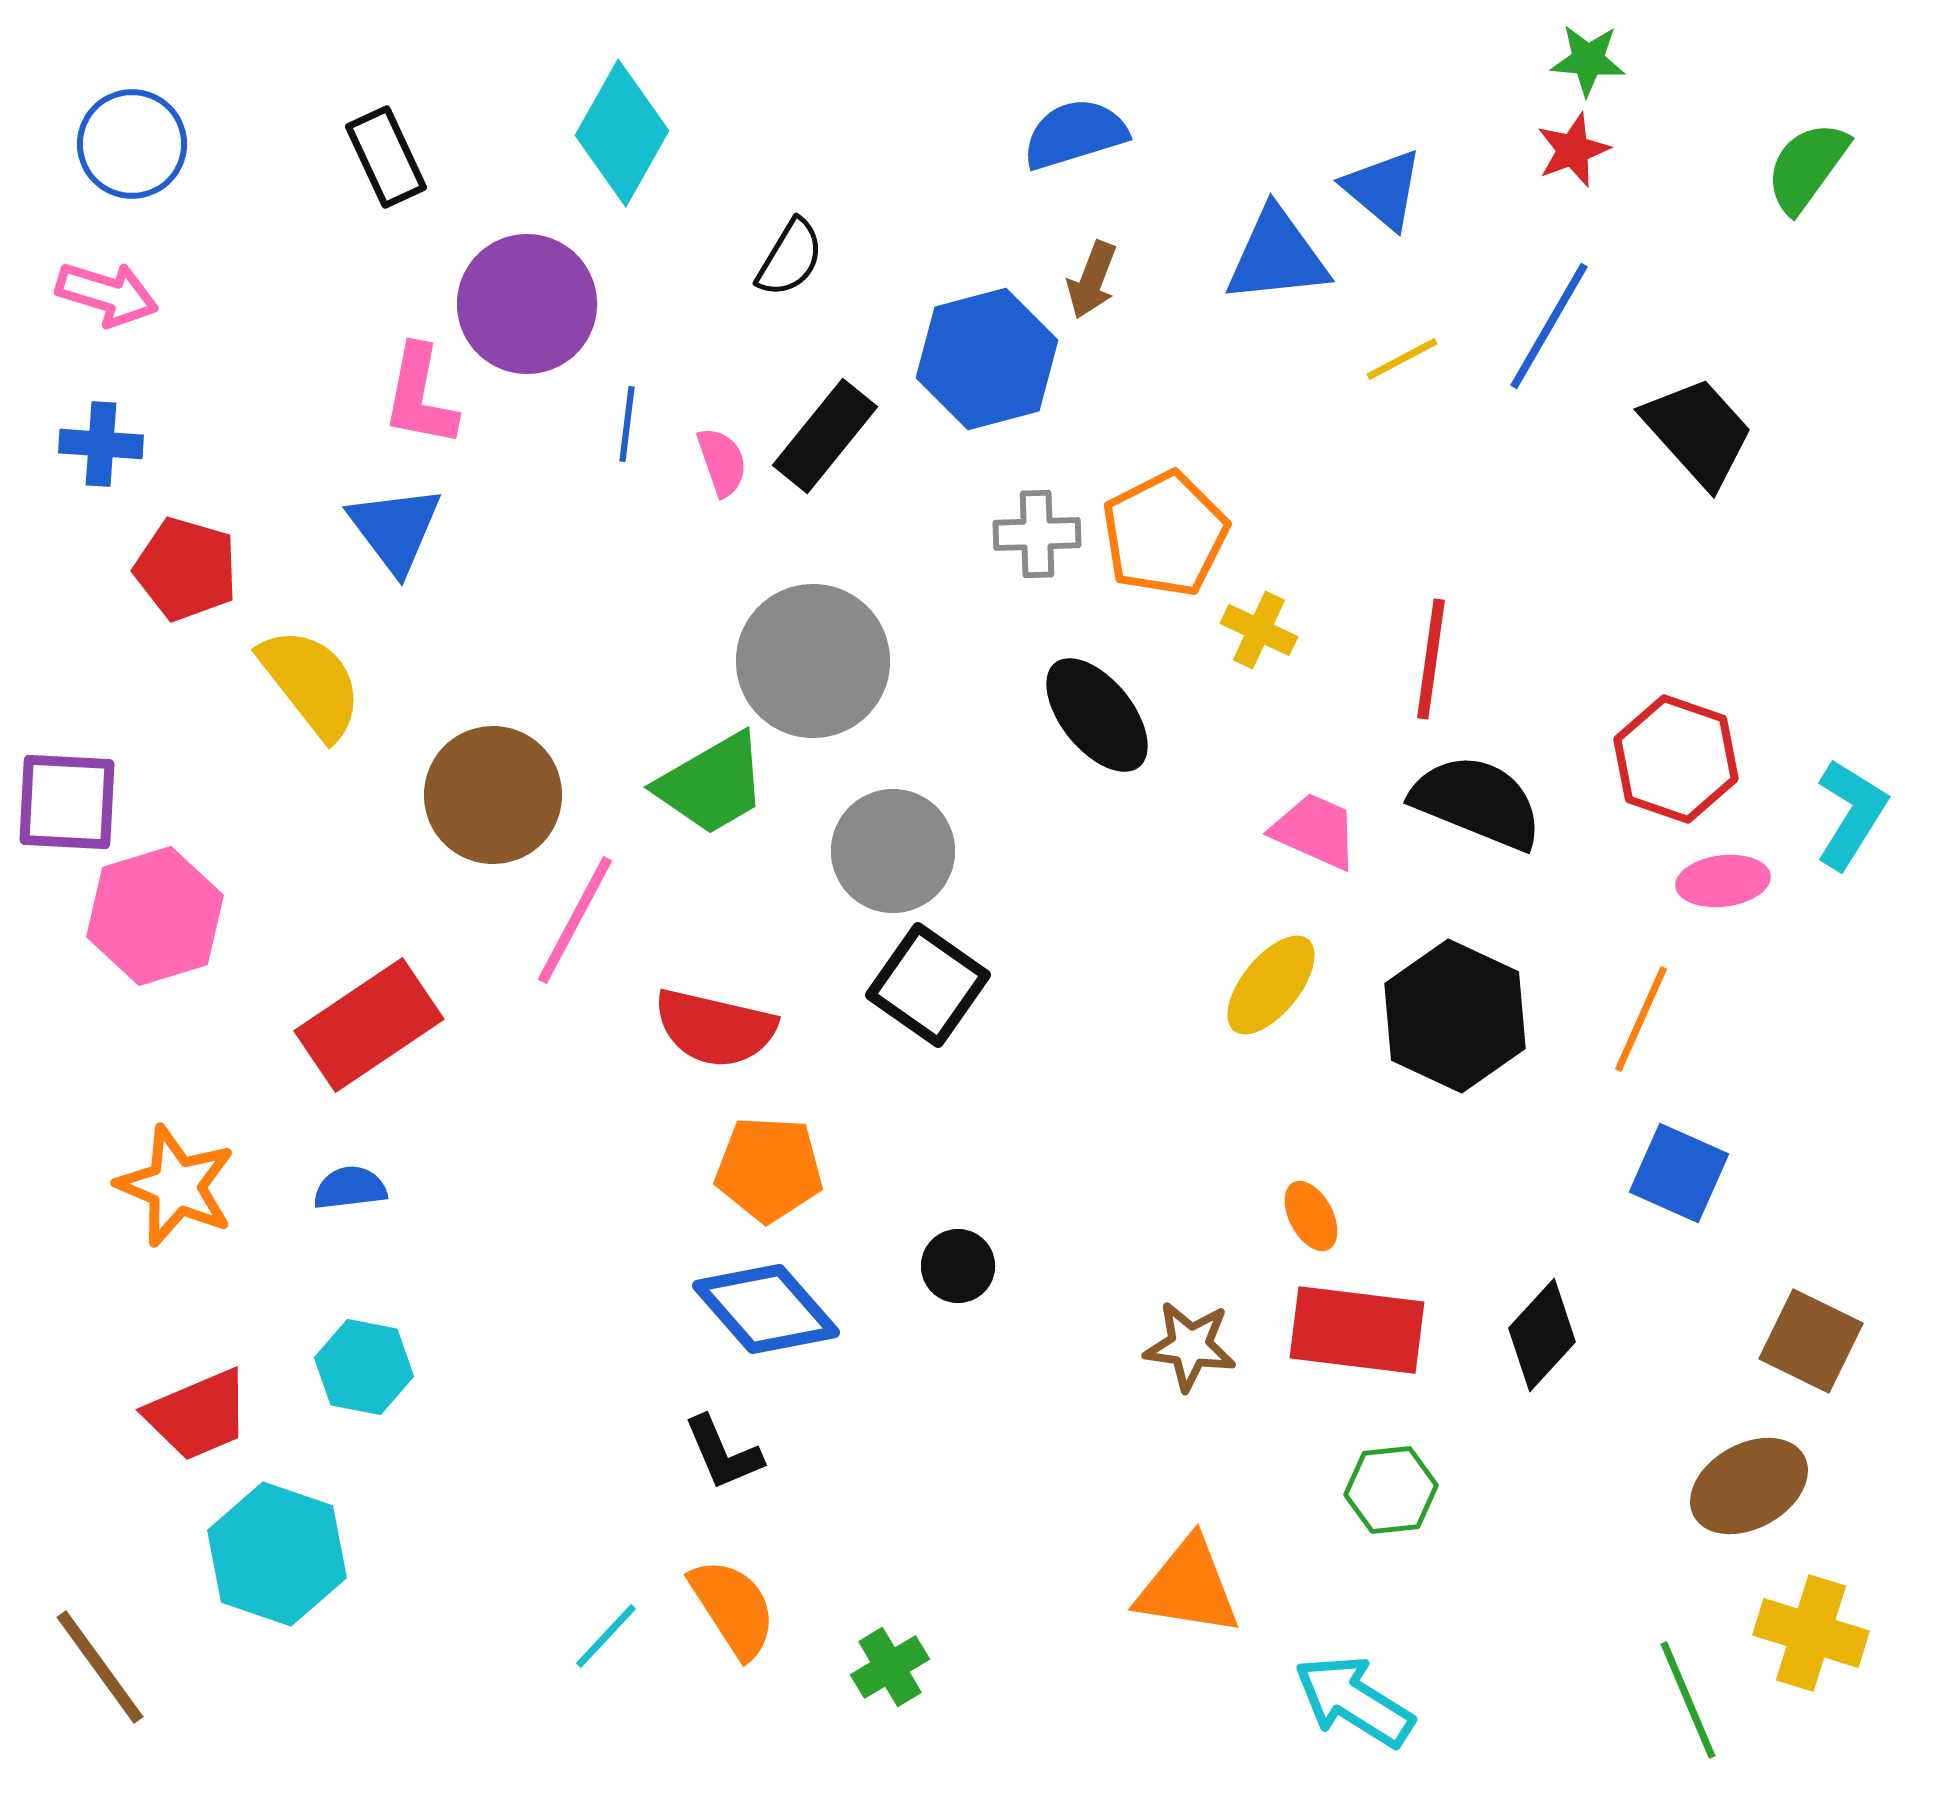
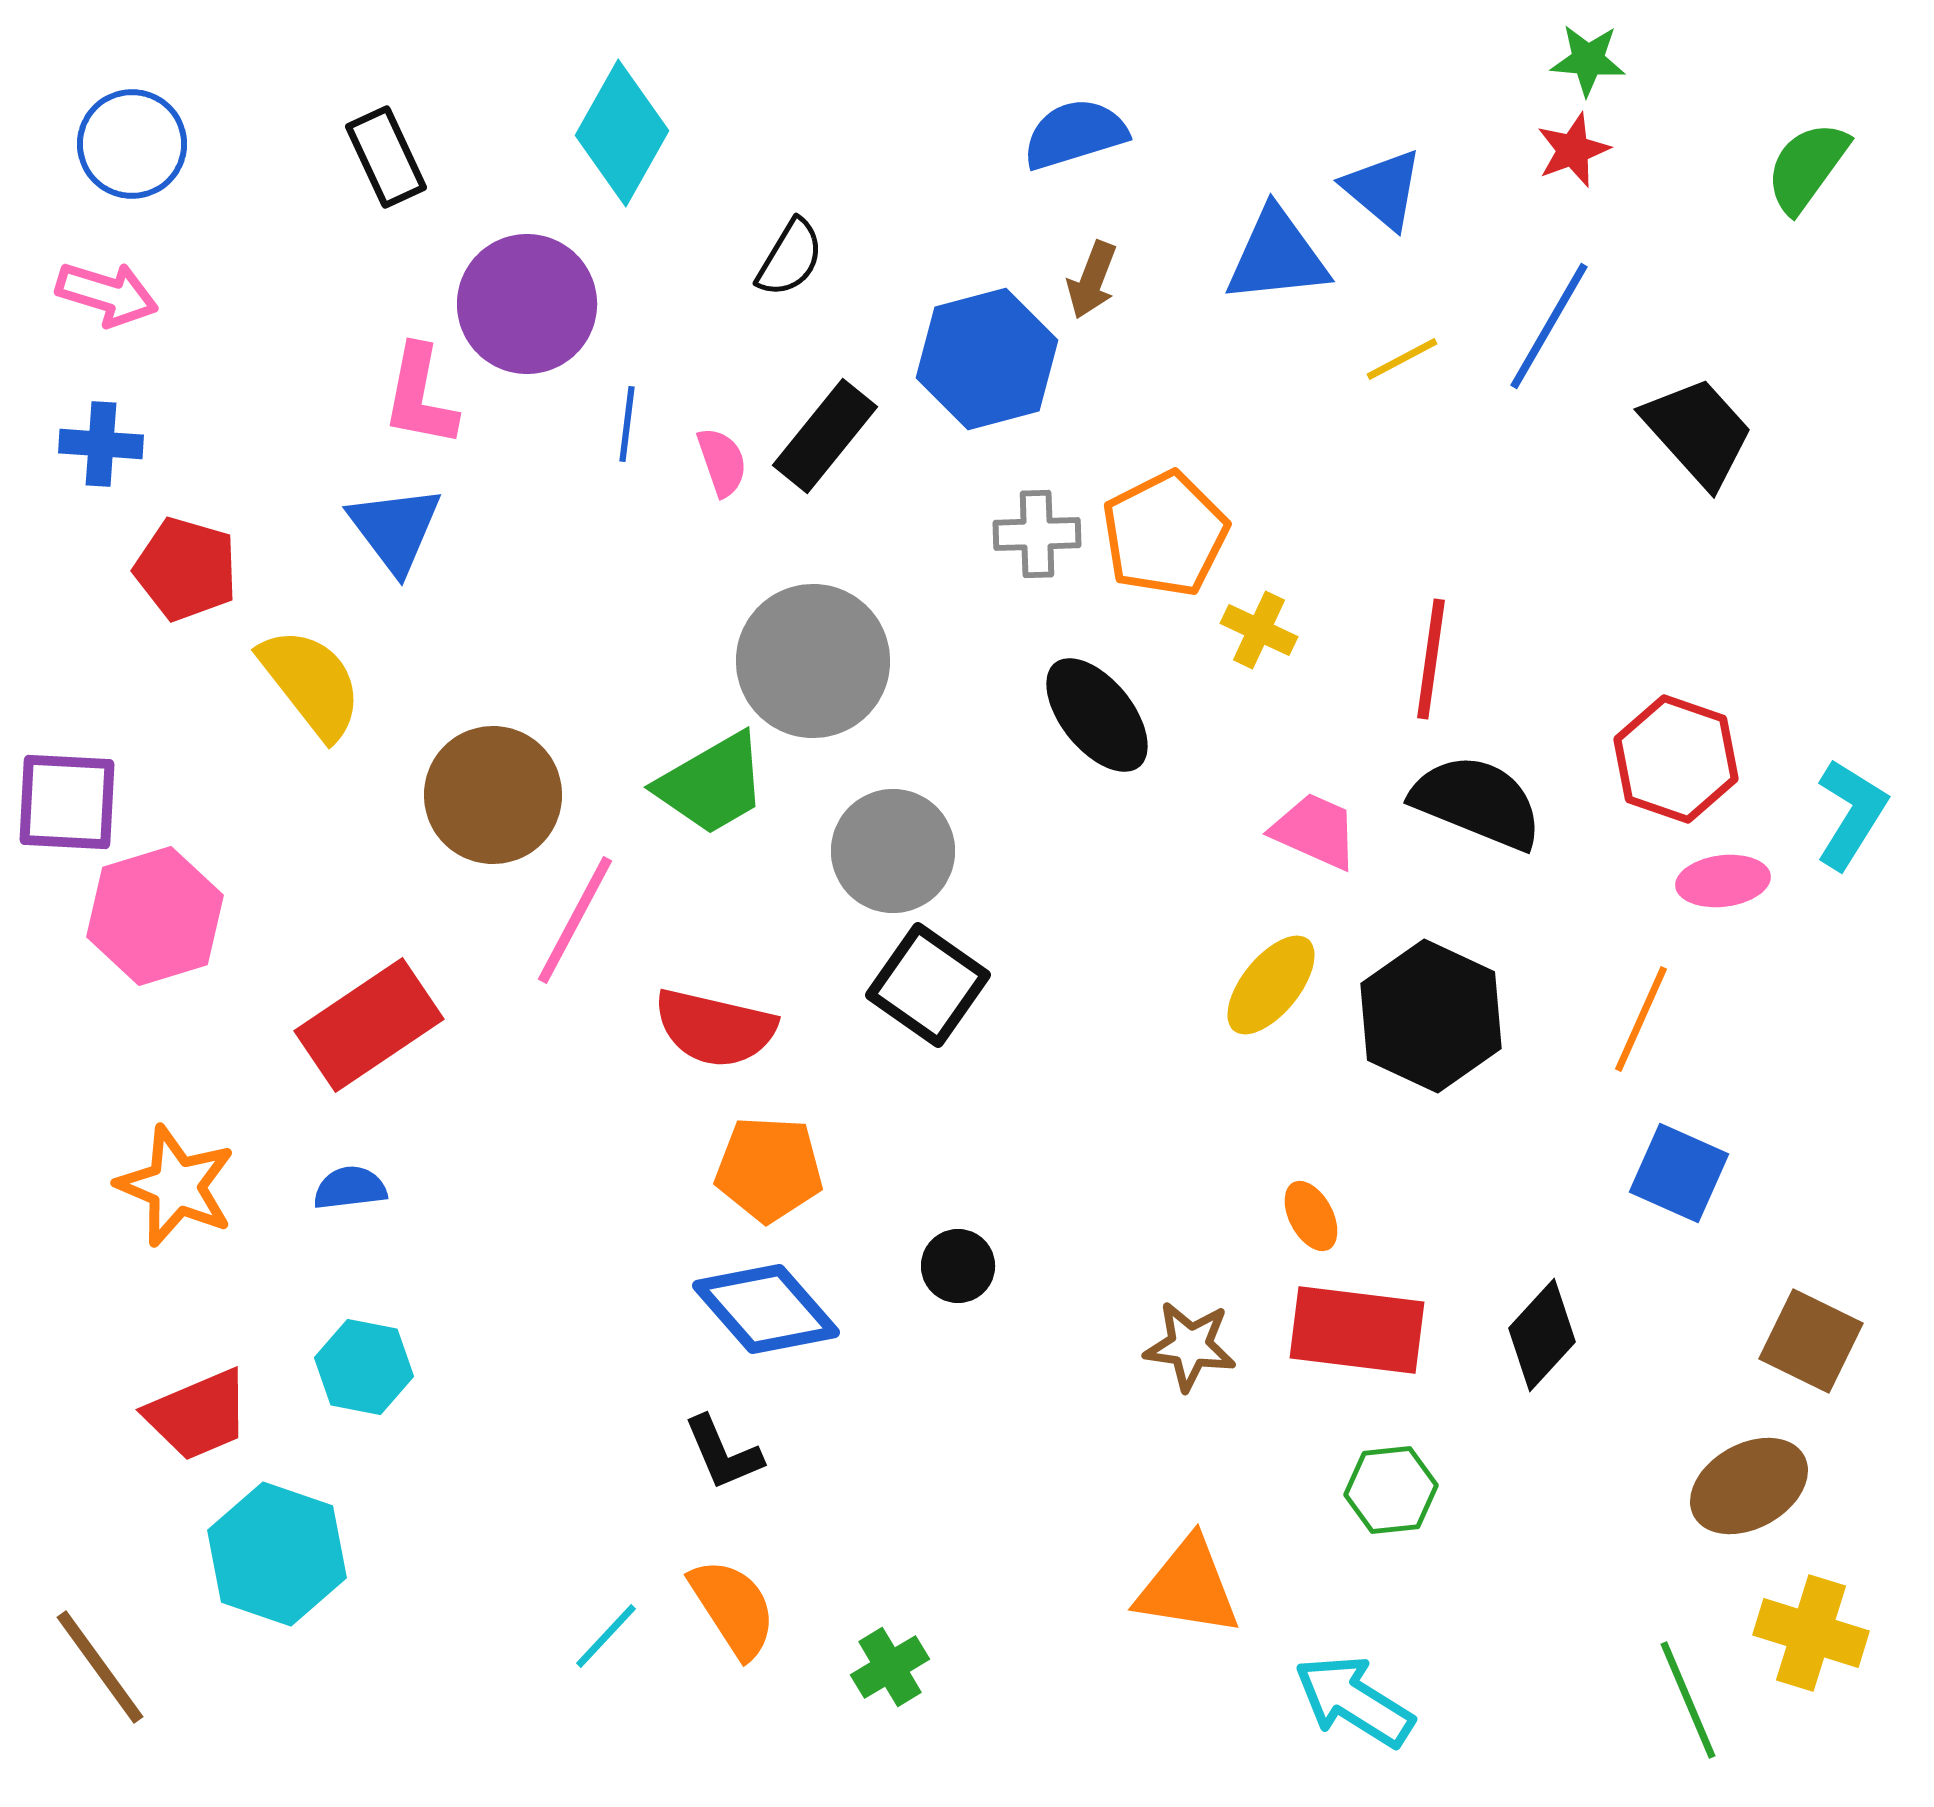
black hexagon at (1455, 1016): moved 24 px left
